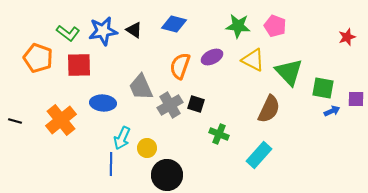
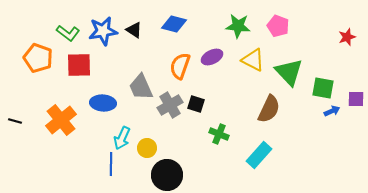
pink pentagon: moved 3 px right
